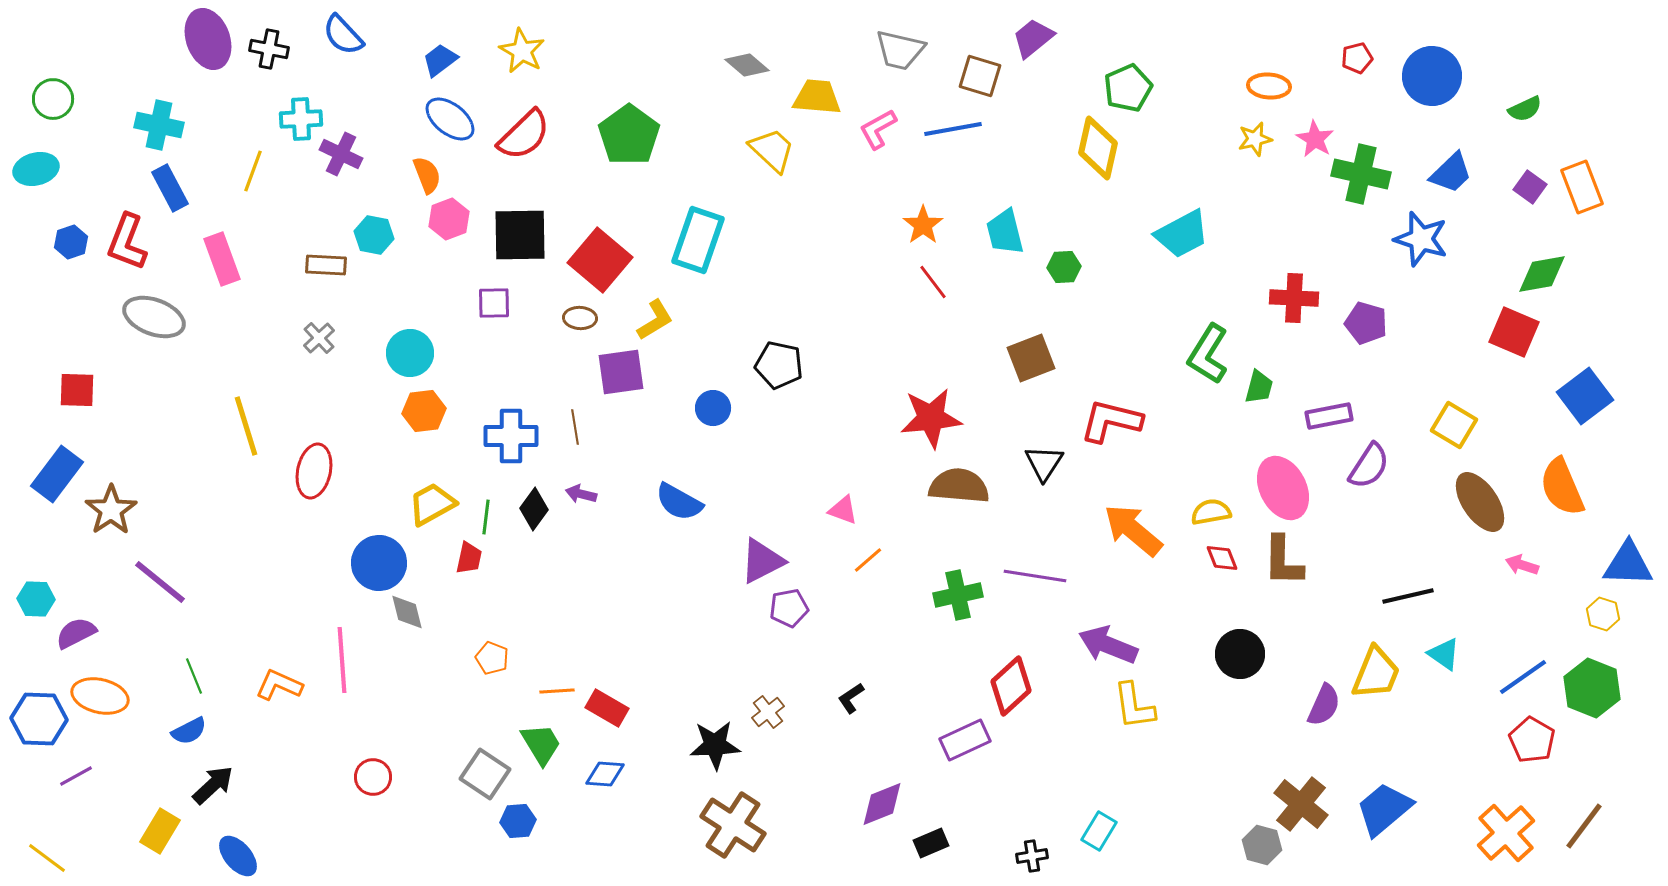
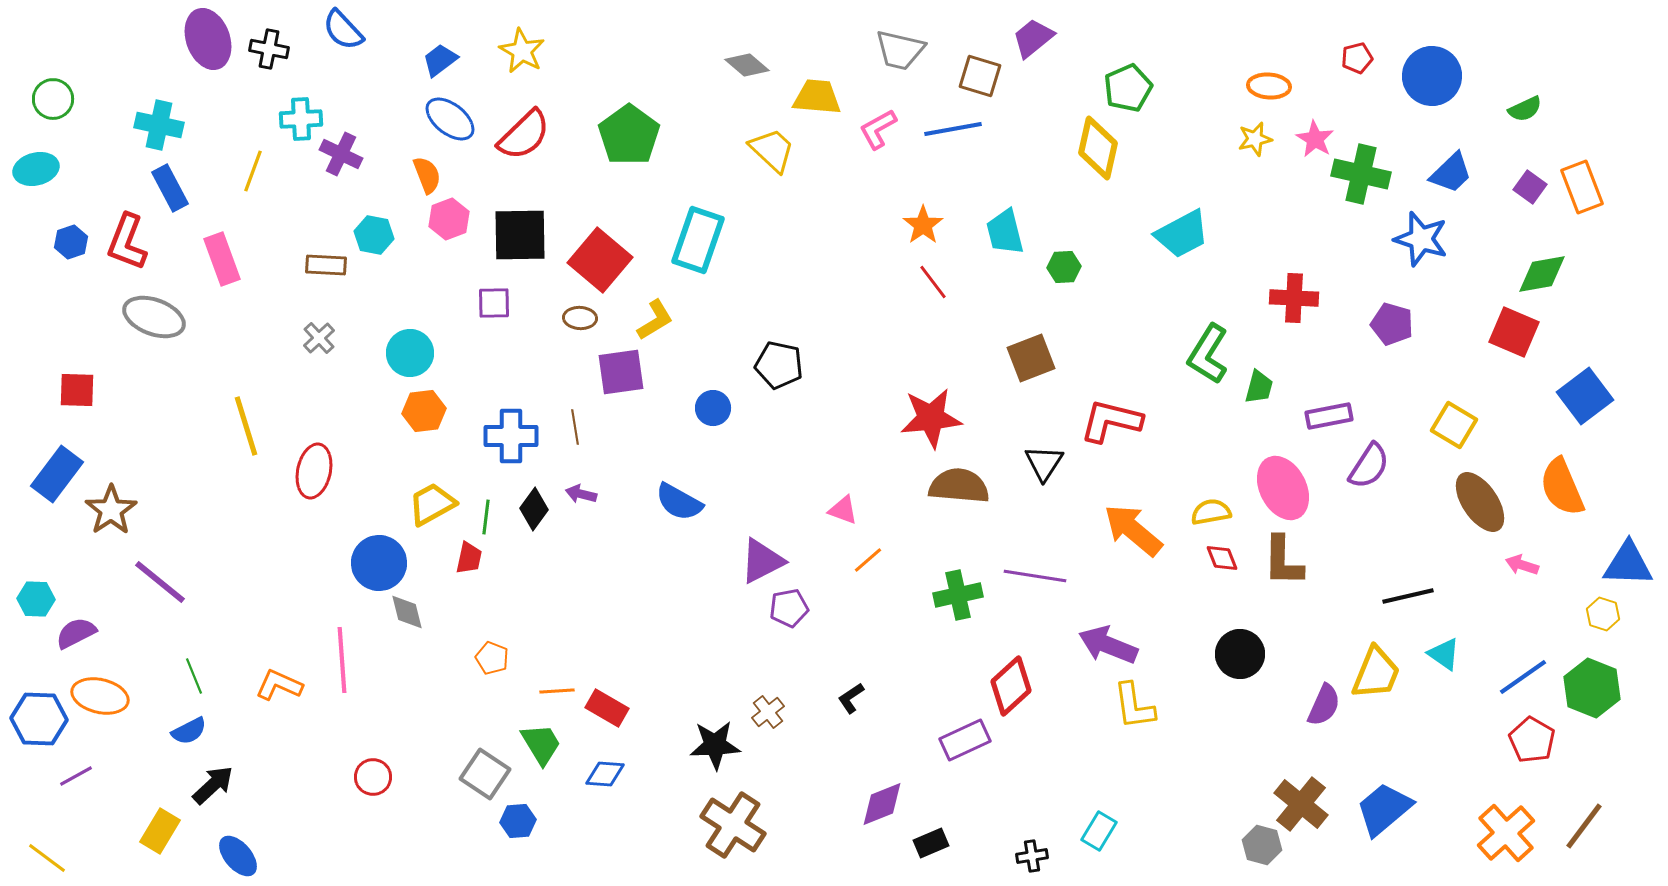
blue semicircle at (343, 35): moved 5 px up
purple pentagon at (1366, 323): moved 26 px right, 1 px down
